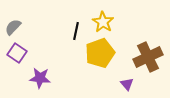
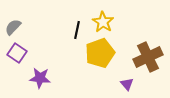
black line: moved 1 px right, 1 px up
